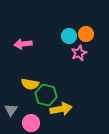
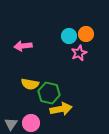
pink arrow: moved 2 px down
green hexagon: moved 3 px right, 2 px up
gray triangle: moved 14 px down
